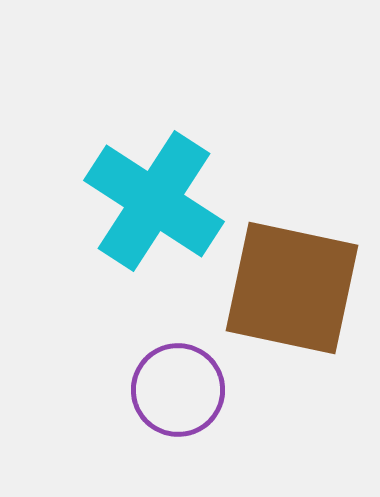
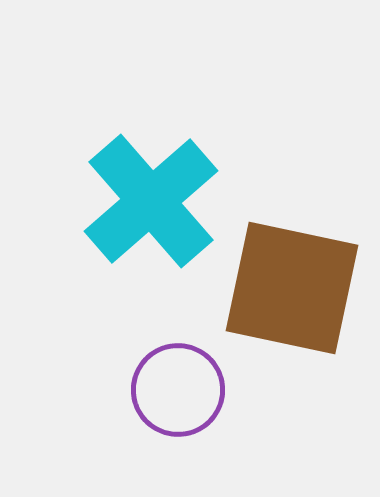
cyan cross: moved 3 px left; rotated 16 degrees clockwise
